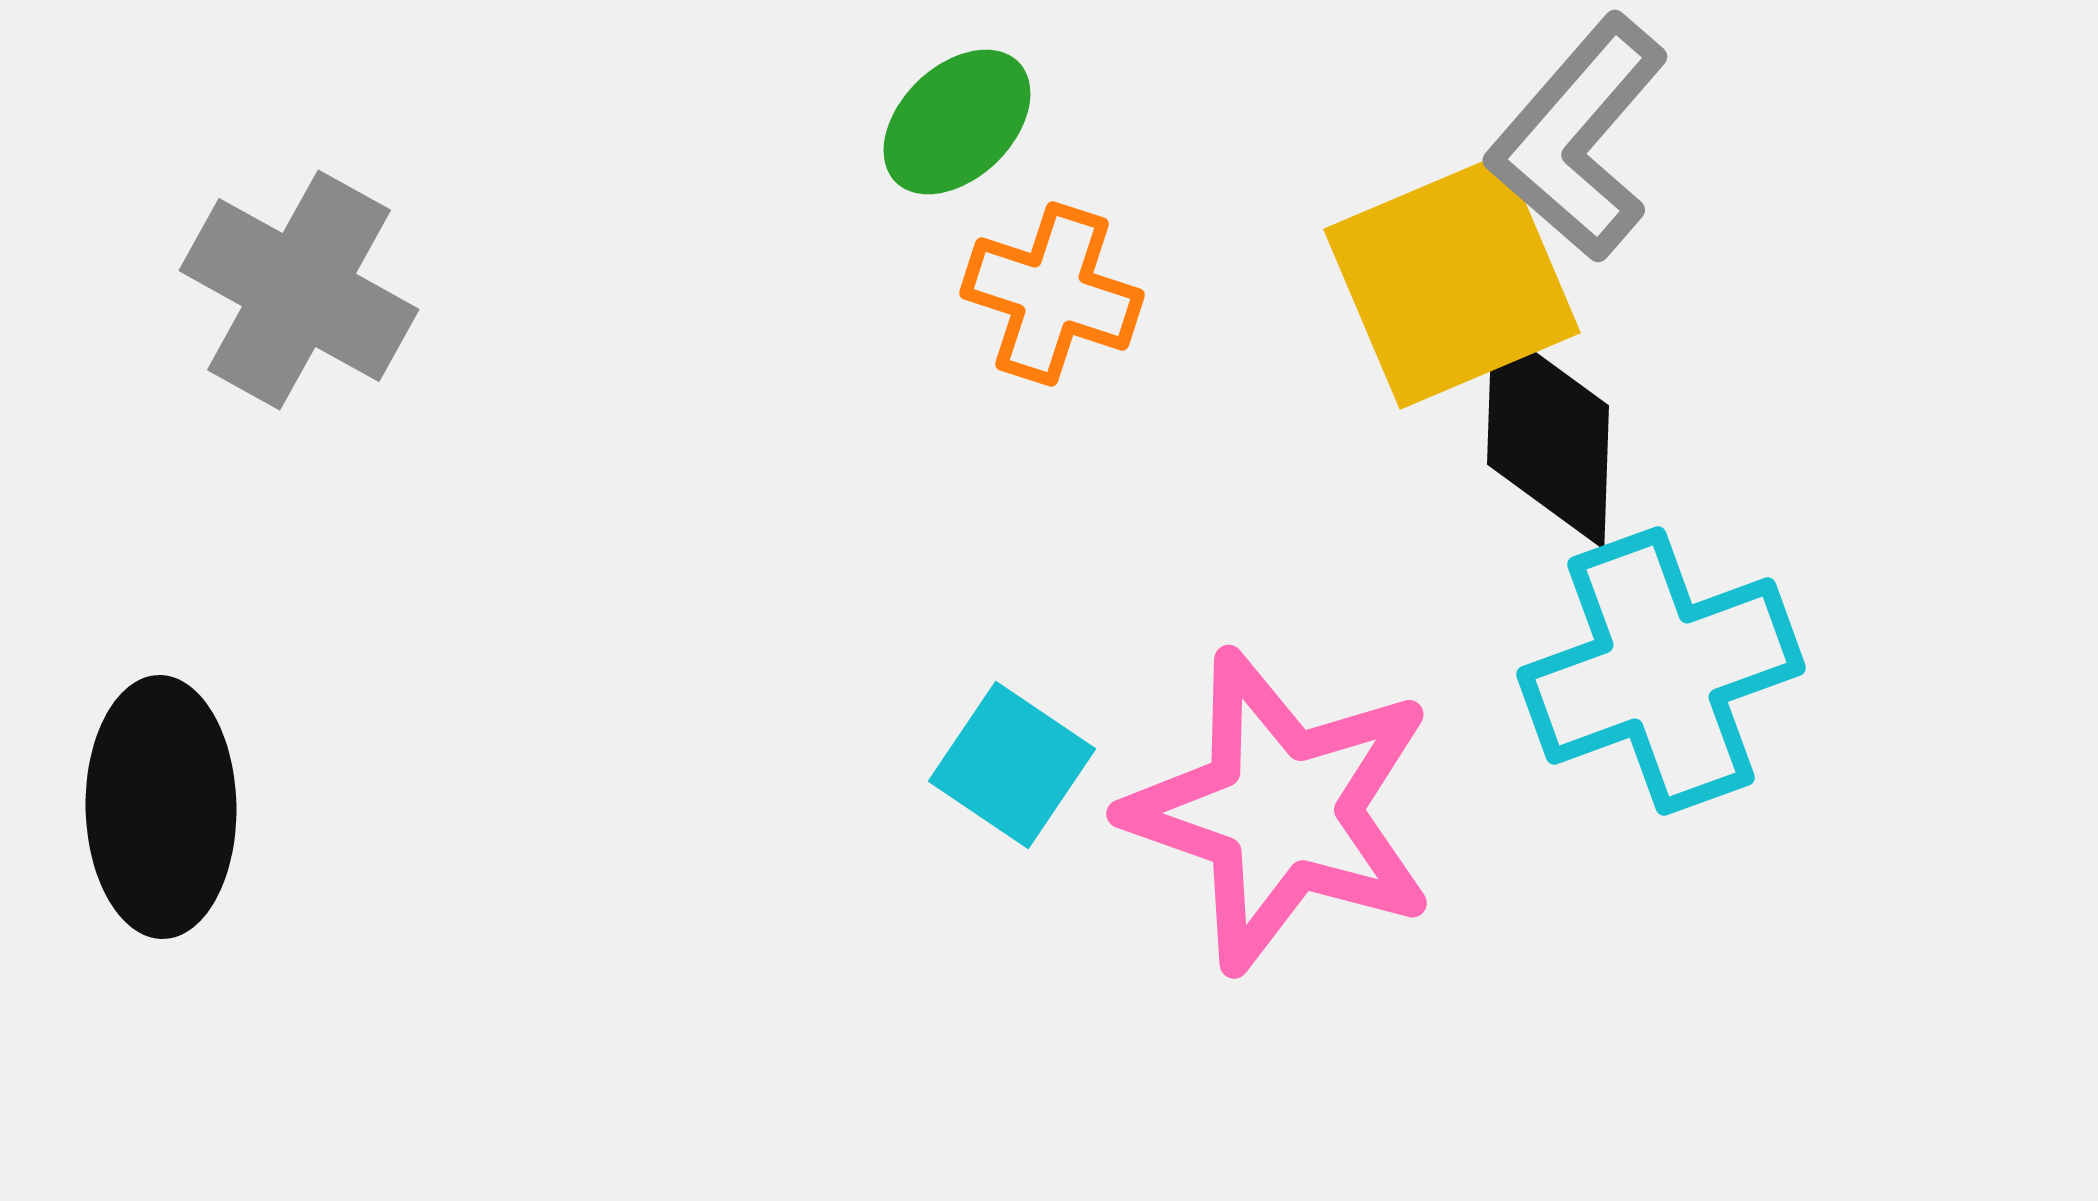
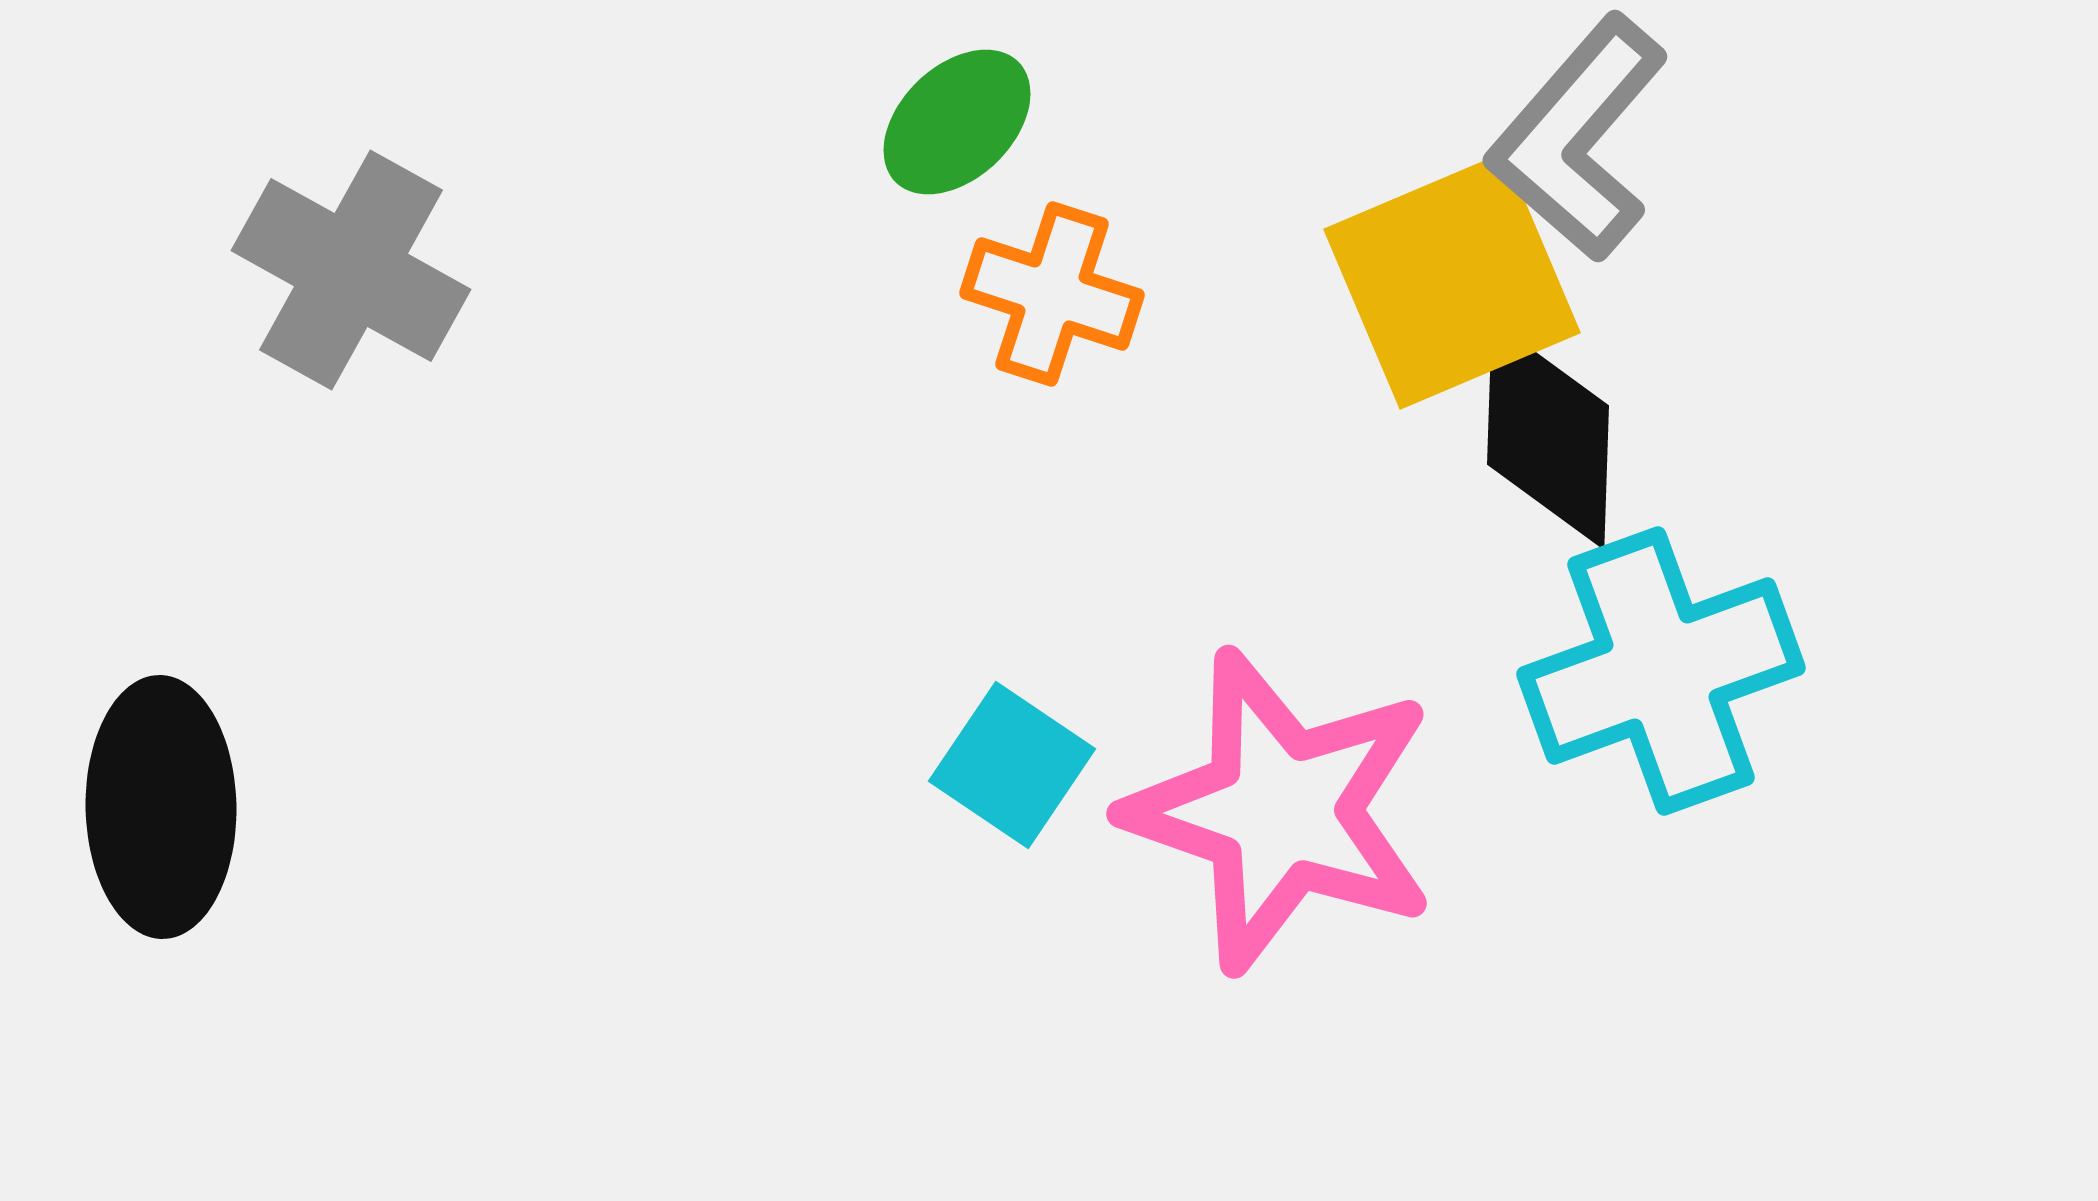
gray cross: moved 52 px right, 20 px up
